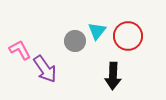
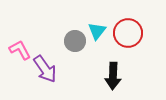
red circle: moved 3 px up
